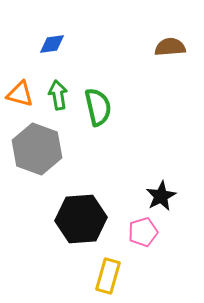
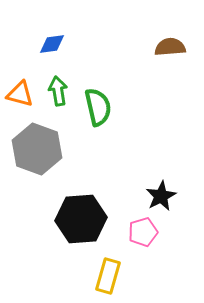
green arrow: moved 4 px up
